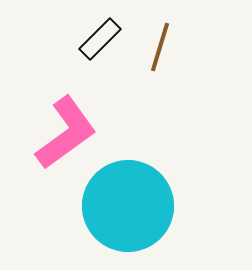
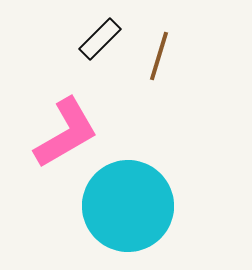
brown line: moved 1 px left, 9 px down
pink L-shape: rotated 6 degrees clockwise
